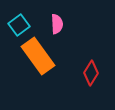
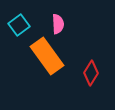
pink semicircle: moved 1 px right
orange rectangle: moved 9 px right
